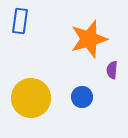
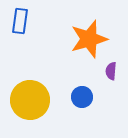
purple semicircle: moved 1 px left, 1 px down
yellow circle: moved 1 px left, 2 px down
